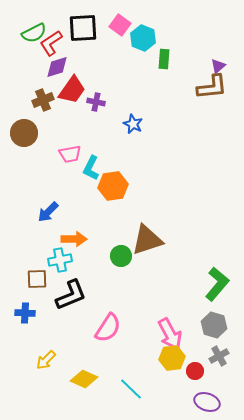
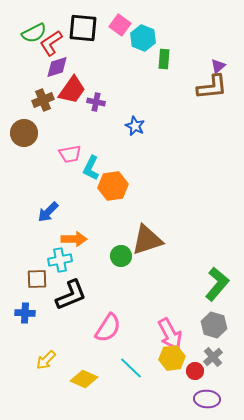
black square: rotated 8 degrees clockwise
blue star: moved 2 px right, 2 px down
gray cross: moved 6 px left, 1 px down; rotated 12 degrees counterclockwise
cyan line: moved 21 px up
purple ellipse: moved 3 px up; rotated 15 degrees counterclockwise
